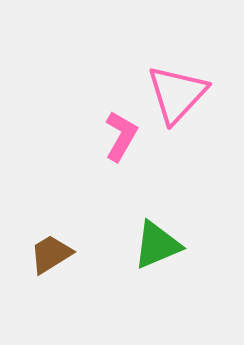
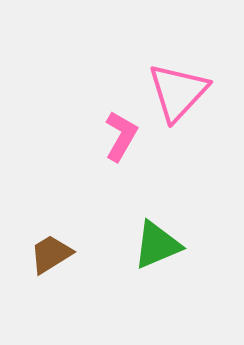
pink triangle: moved 1 px right, 2 px up
